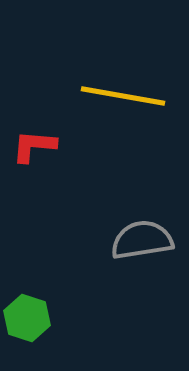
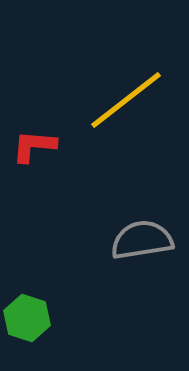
yellow line: moved 3 px right, 4 px down; rotated 48 degrees counterclockwise
